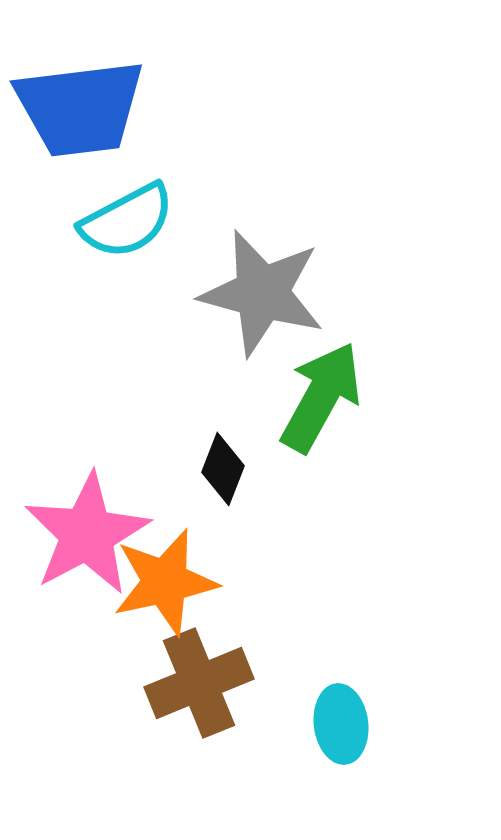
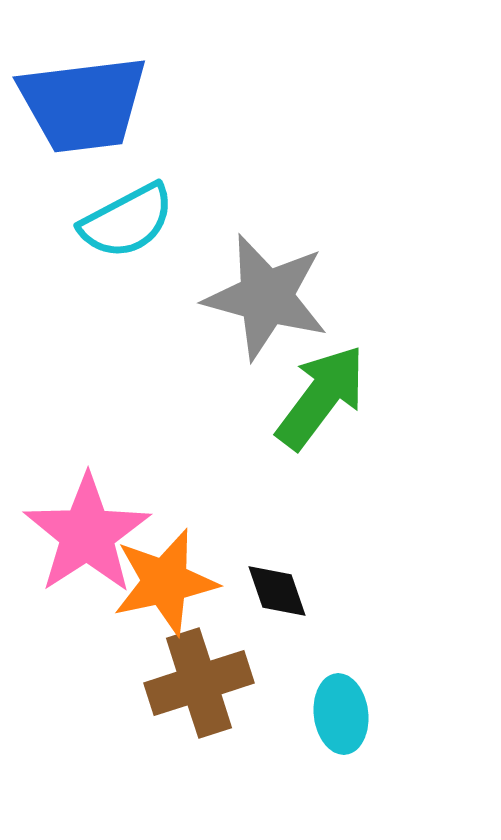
blue trapezoid: moved 3 px right, 4 px up
gray star: moved 4 px right, 4 px down
green arrow: rotated 8 degrees clockwise
black diamond: moved 54 px right, 122 px down; rotated 40 degrees counterclockwise
pink star: rotated 5 degrees counterclockwise
brown cross: rotated 4 degrees clockwise
cyan ellipse: moved 10 px up
